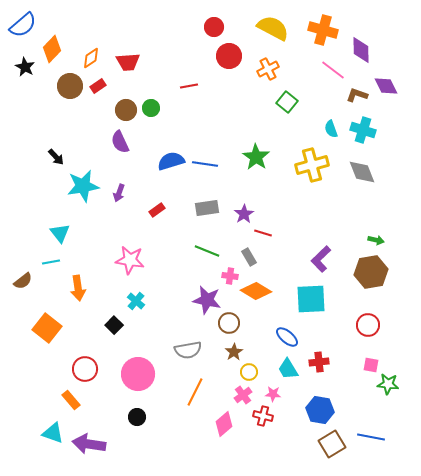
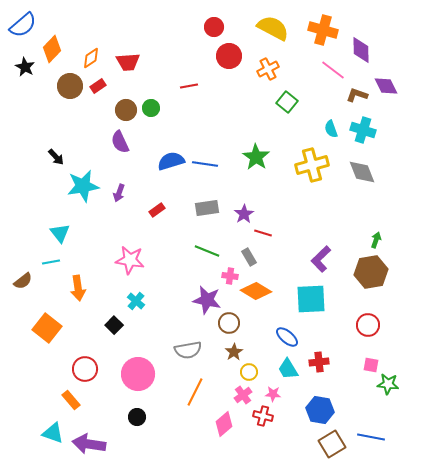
green arrow at (376, 240): rotated 84 degrees counterclockwise
